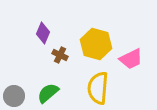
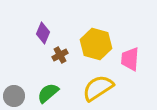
brown cross: rotated 35 degrees clockwise
pink trapezoid: moved 1 px left; rotated 120 degrees clockwise
yellow semicircle: rotated 52 degrees clockwise
